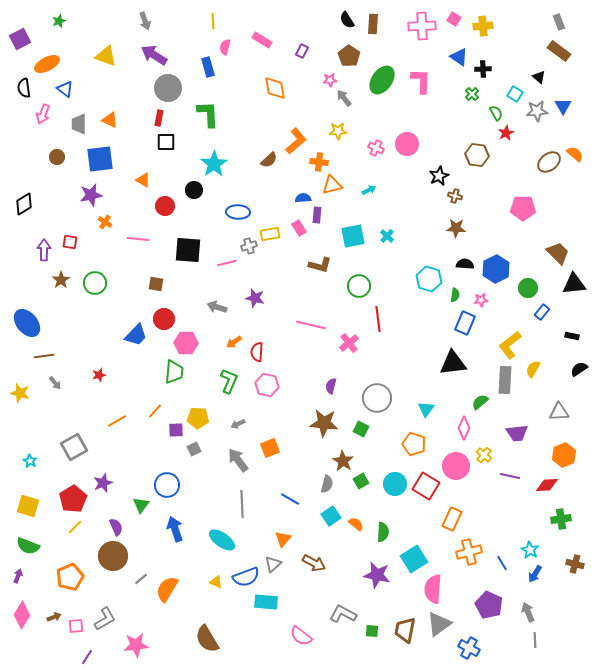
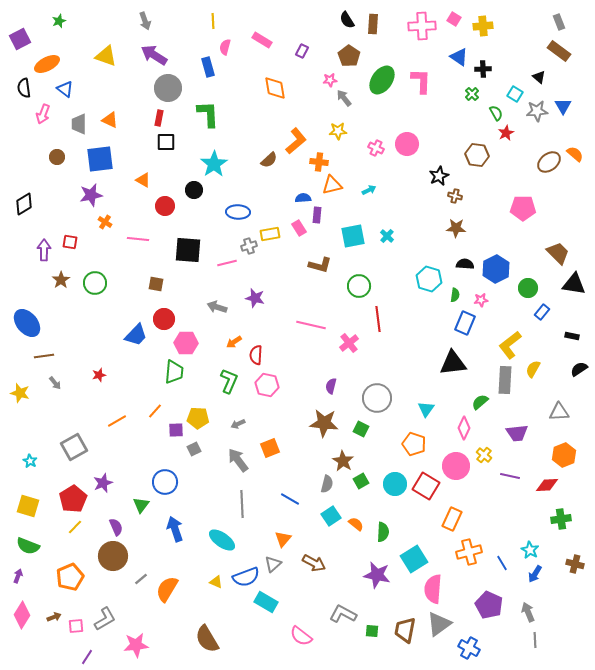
black triangle at (574, 284): rotated 15 degrees clockwise
red semicircle at (257, 352): moved 1 px left, 3 px down
blue circle at (167, 485): moved 2 px left, 3 px up
cyan rectangle at (266, 602): rotated 25 degrees clockwise
